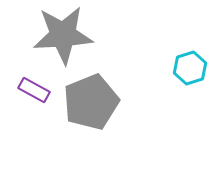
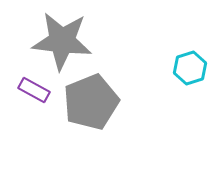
gray star: moved 1 px left, 6 px down; rotated 10 degrees clockwise
